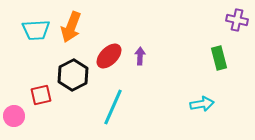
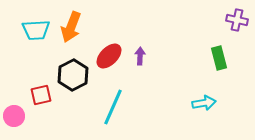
cyan arrow: moved 2 px right, 1 px up
